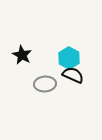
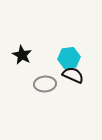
cyan hexagon: rotated 25 degrees clockwise
